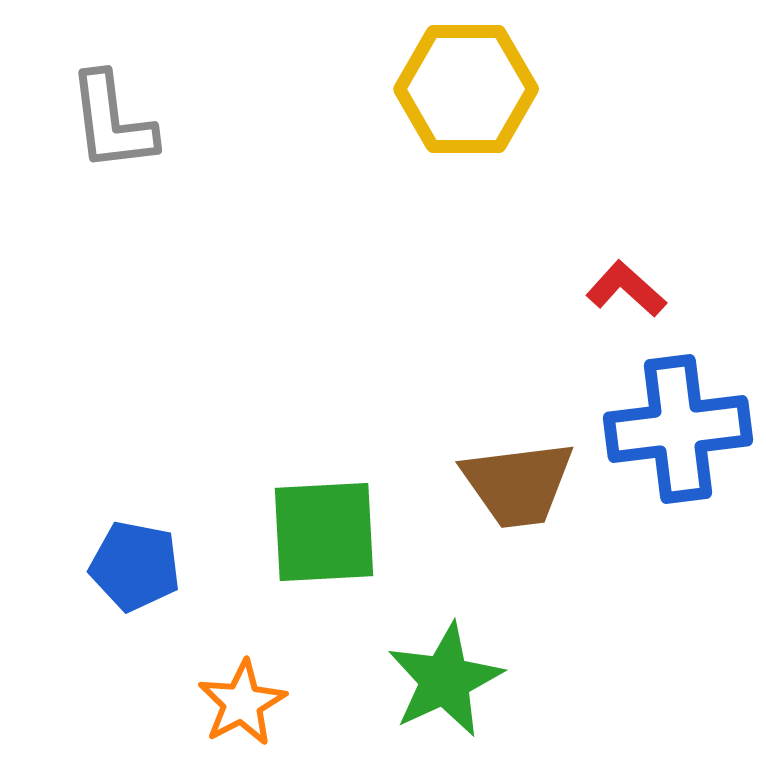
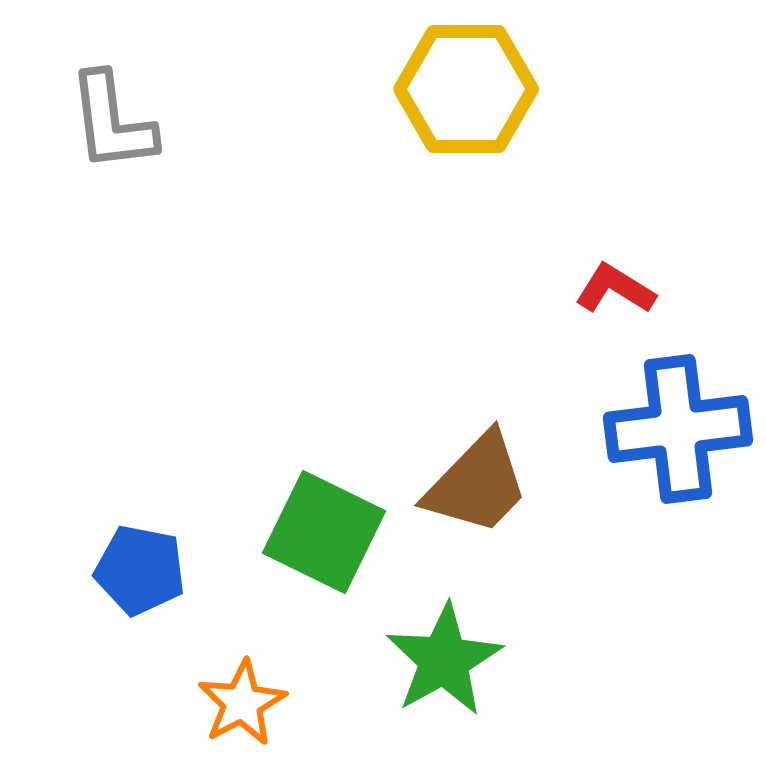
red L-shape: moved 11 px left; rotated 10 degrees counterclockwise
brown trapezoid: moved 41 px left; rotated 39 degrees counterclockwise
green square: rotated 29 degrees clockwise
blue pentagon: moved 5 px right, 4 px down
green star: moved 1 px left, 20 px up; rotated 4 degrees counterclockwise
